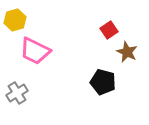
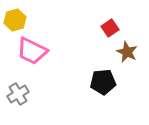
red square: moved 1 px right, 2 px up
pink trapezoid: moved 3 px left
black pentagon: rotated 20 degrees counterclockwise
gray cross: moved 1 px right, 1 px down
